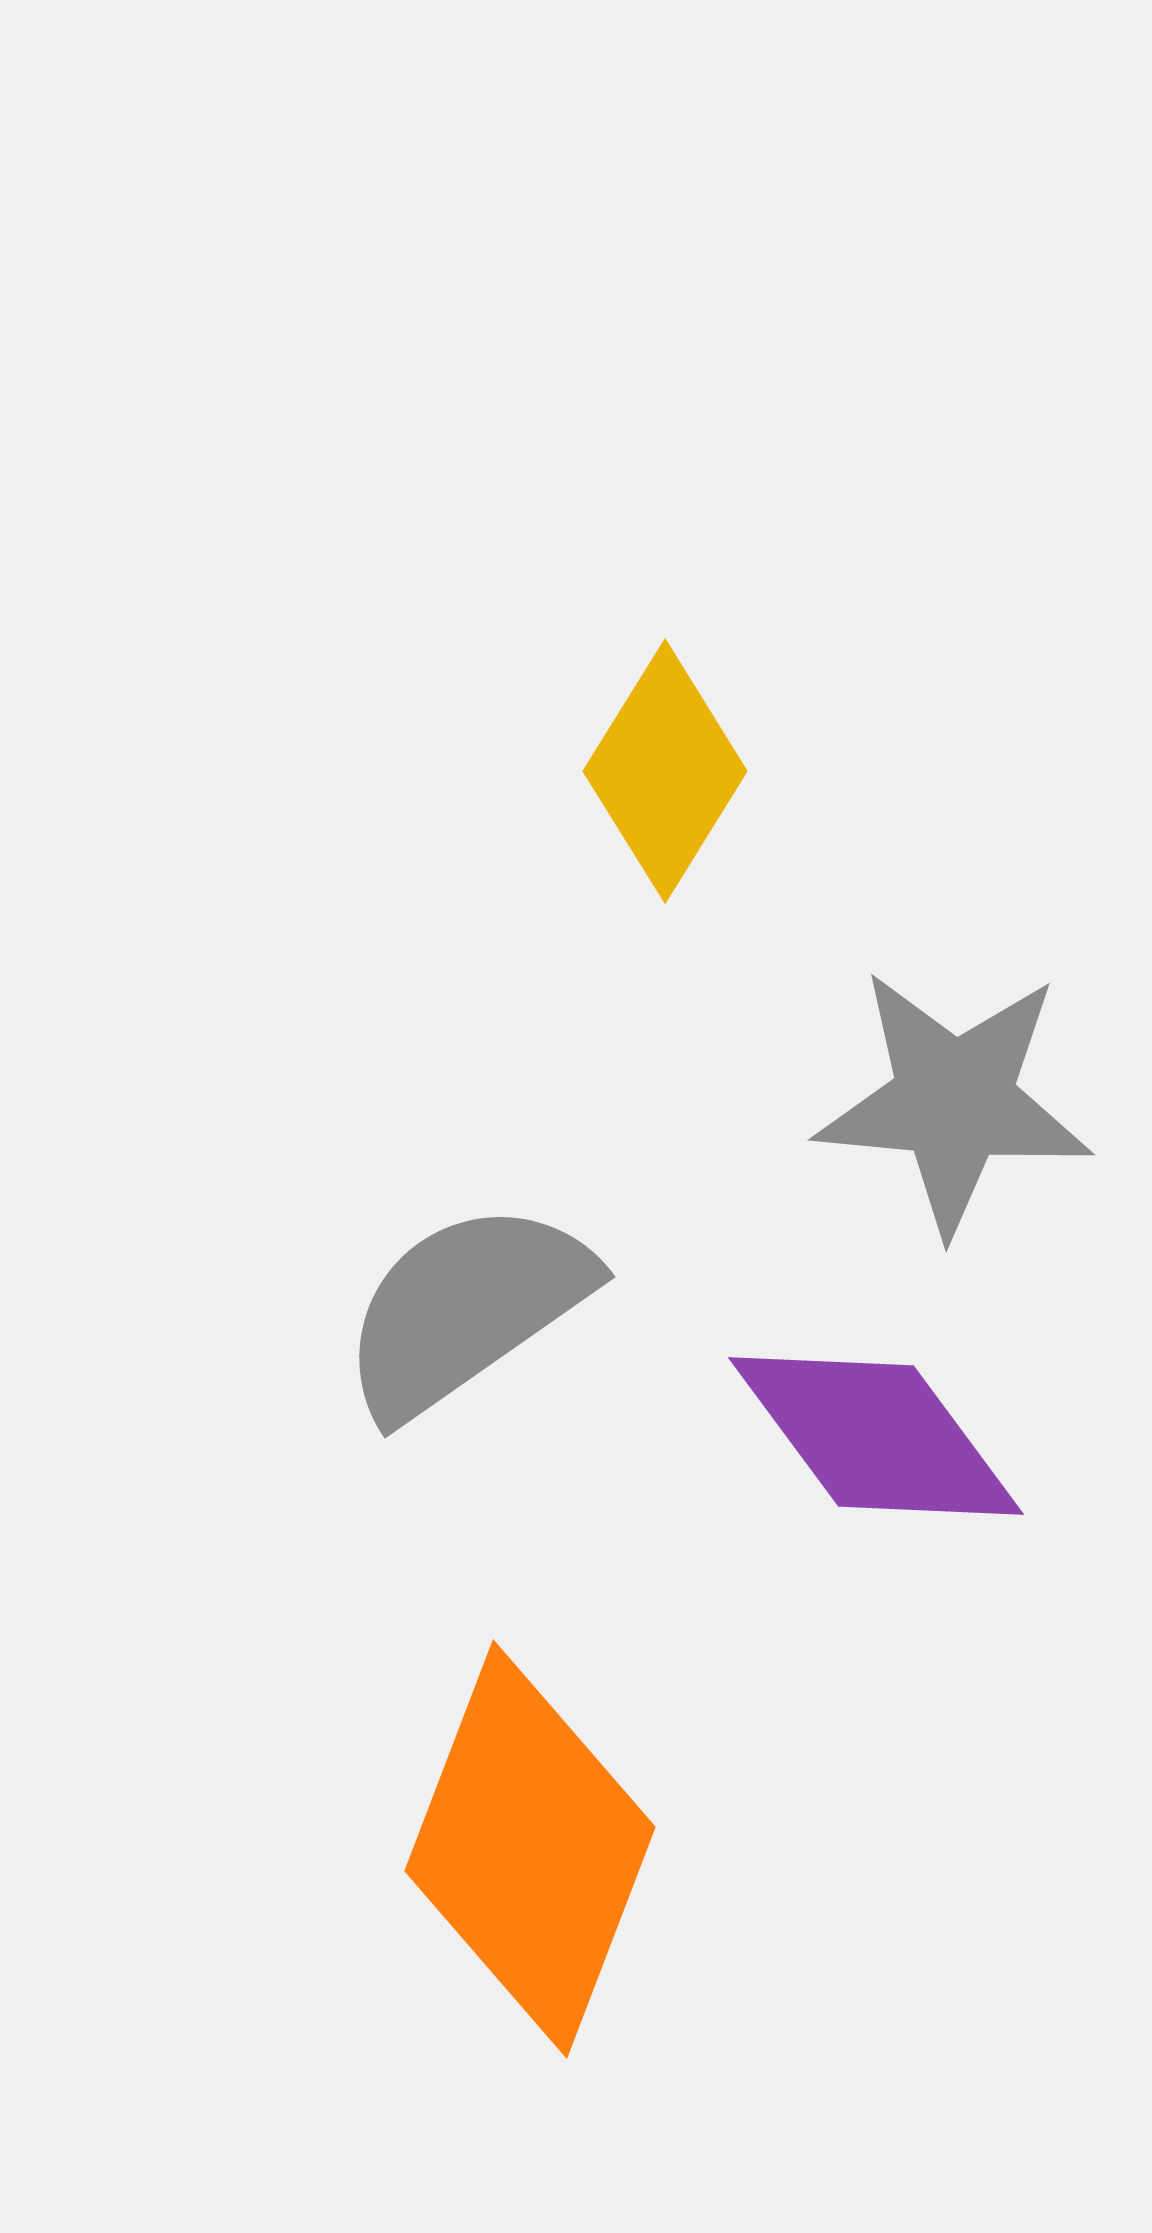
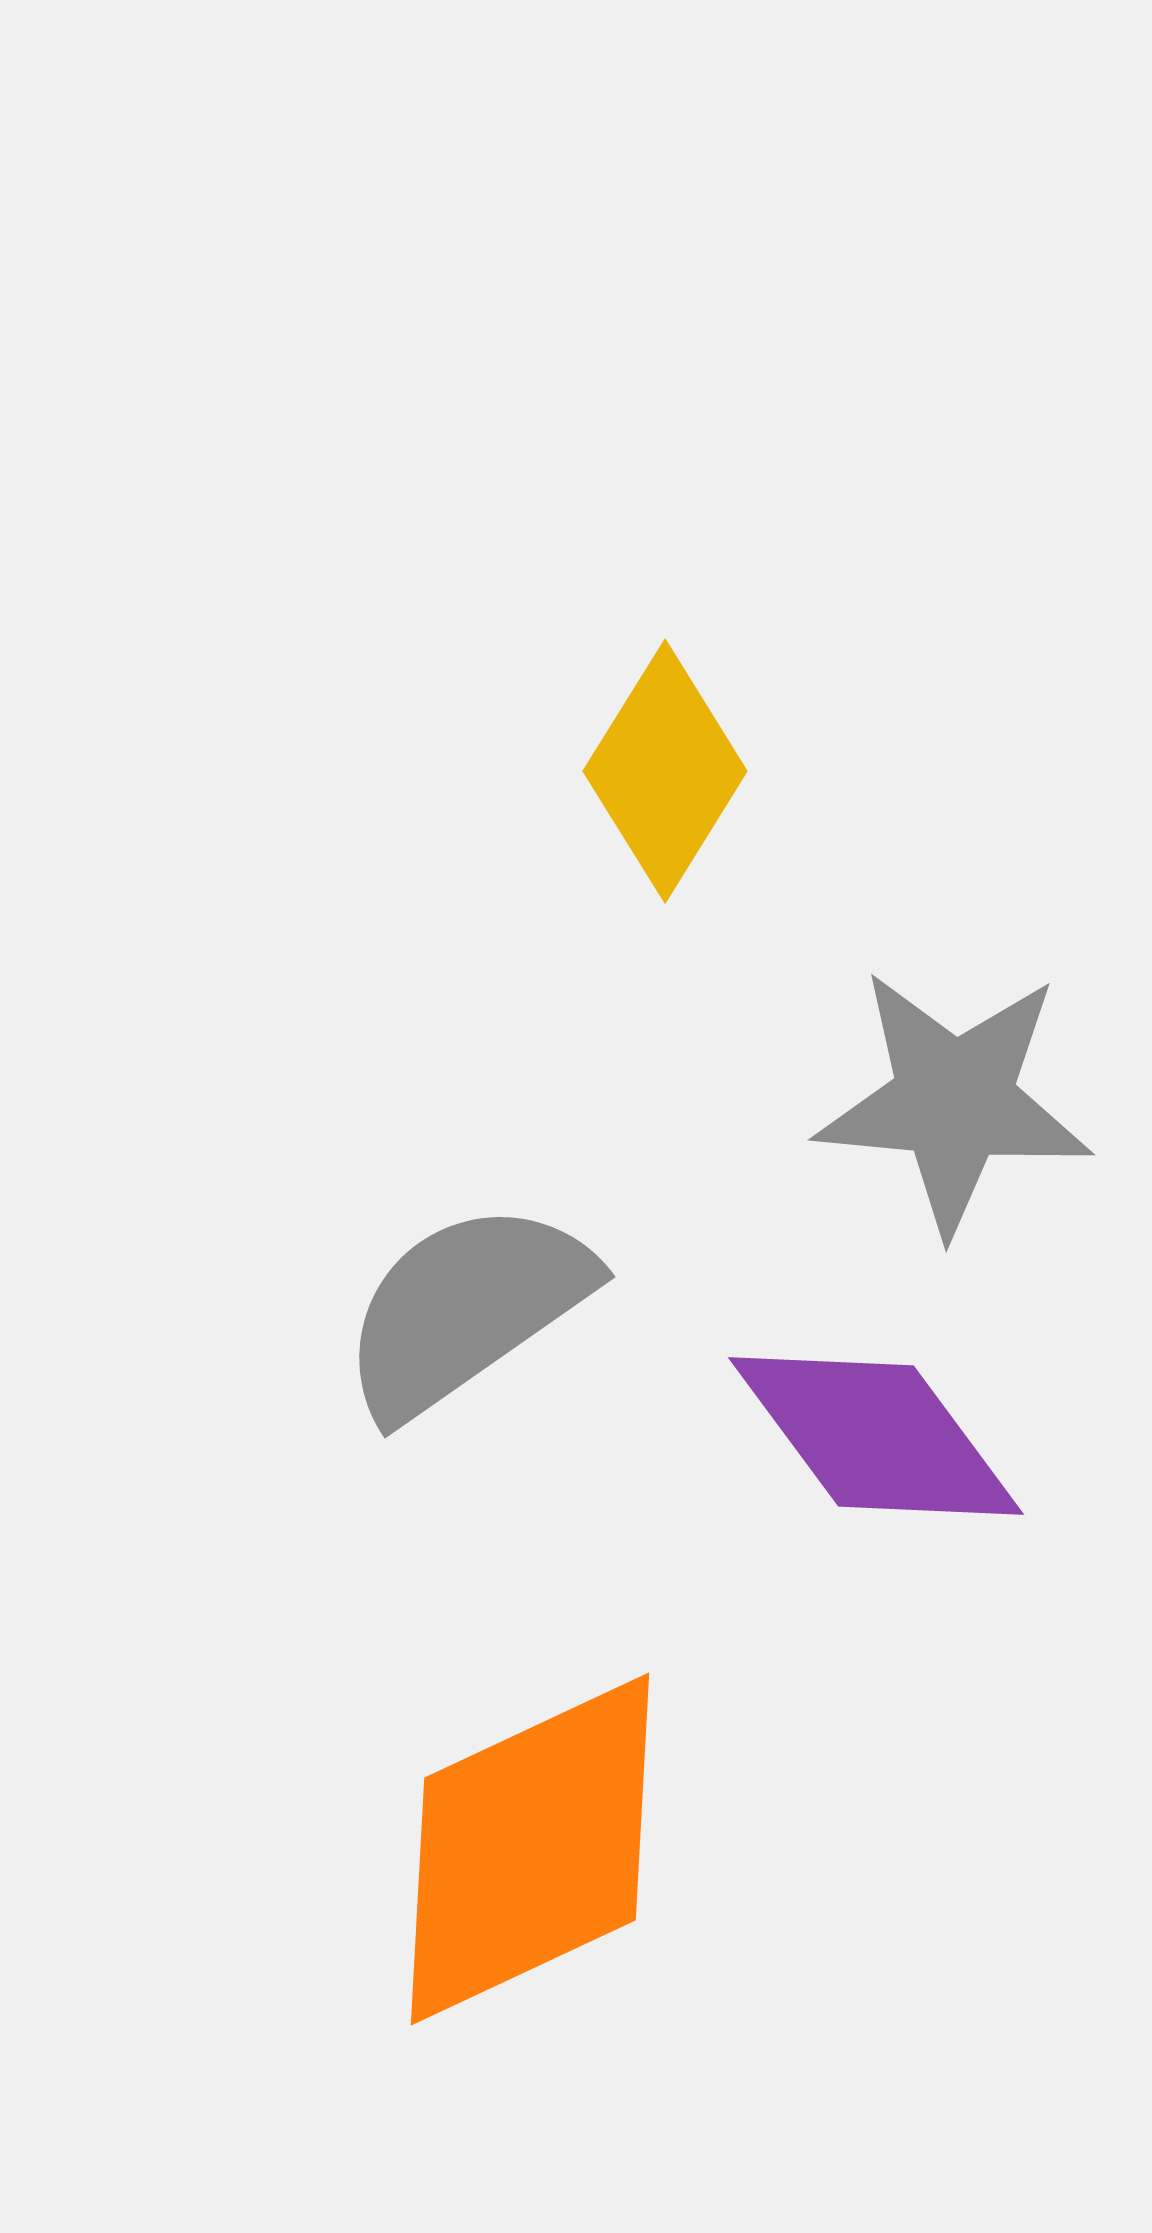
orange diamond: rotated 44 degrees clockwise
